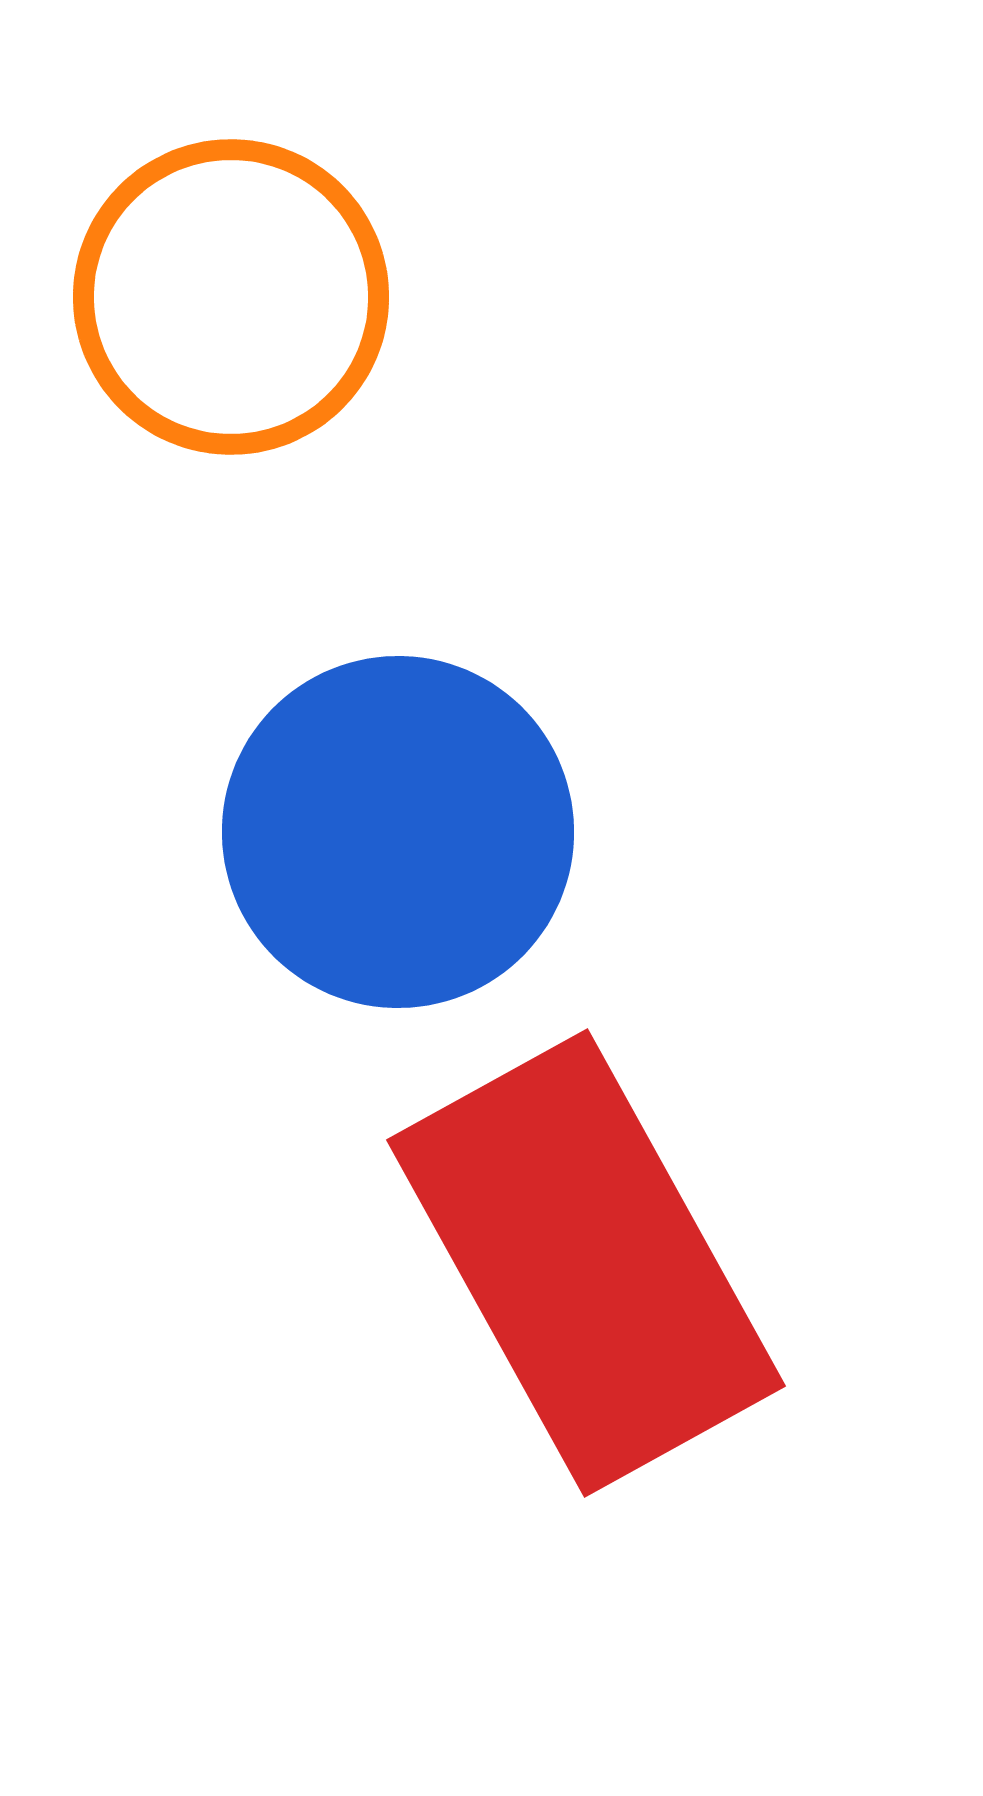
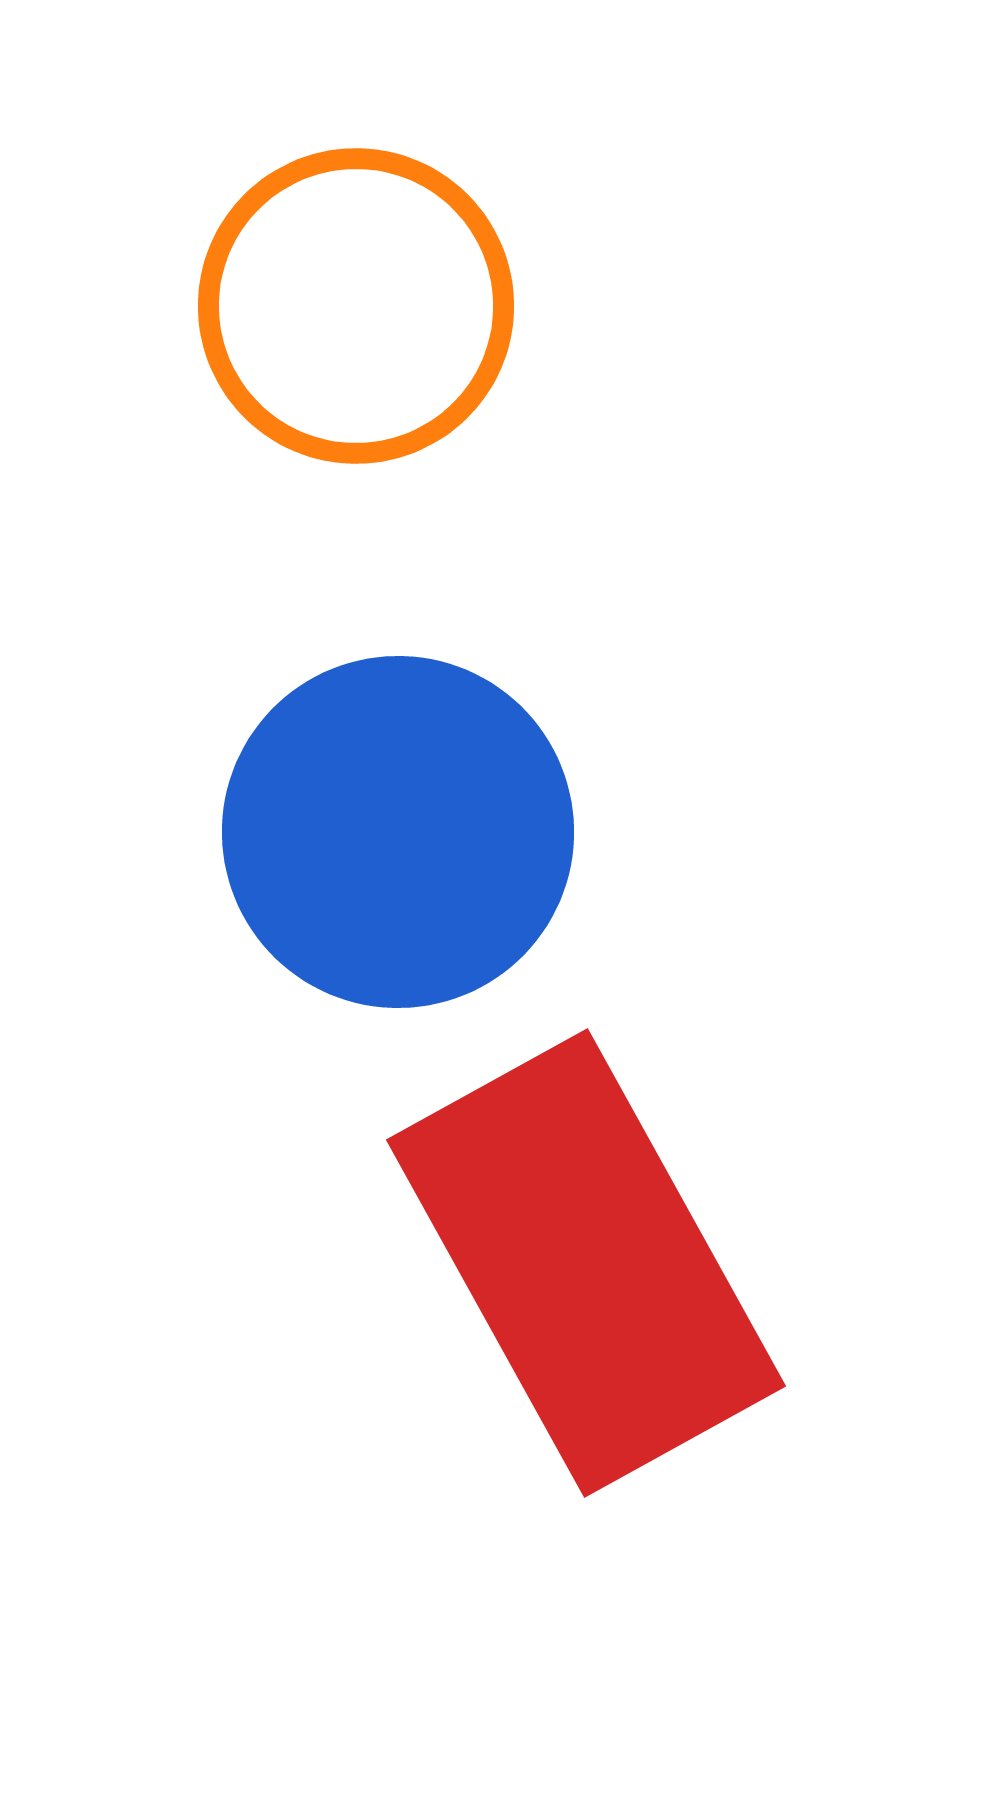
orange circle: moved 125 px right, 9 px down
